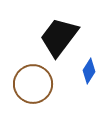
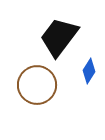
brown circle: moved 4 px right, 1 px down
